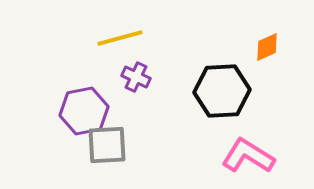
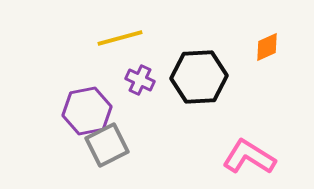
purple cross: moved 4 px right, 3 px down
black hexagon: moved 23 px left, 14 px up
purple hexagon: moved 3 px right
gray square: rotated 24 degrees counterclockwise
pink L-shape: moved 1 px right, 1 px down
